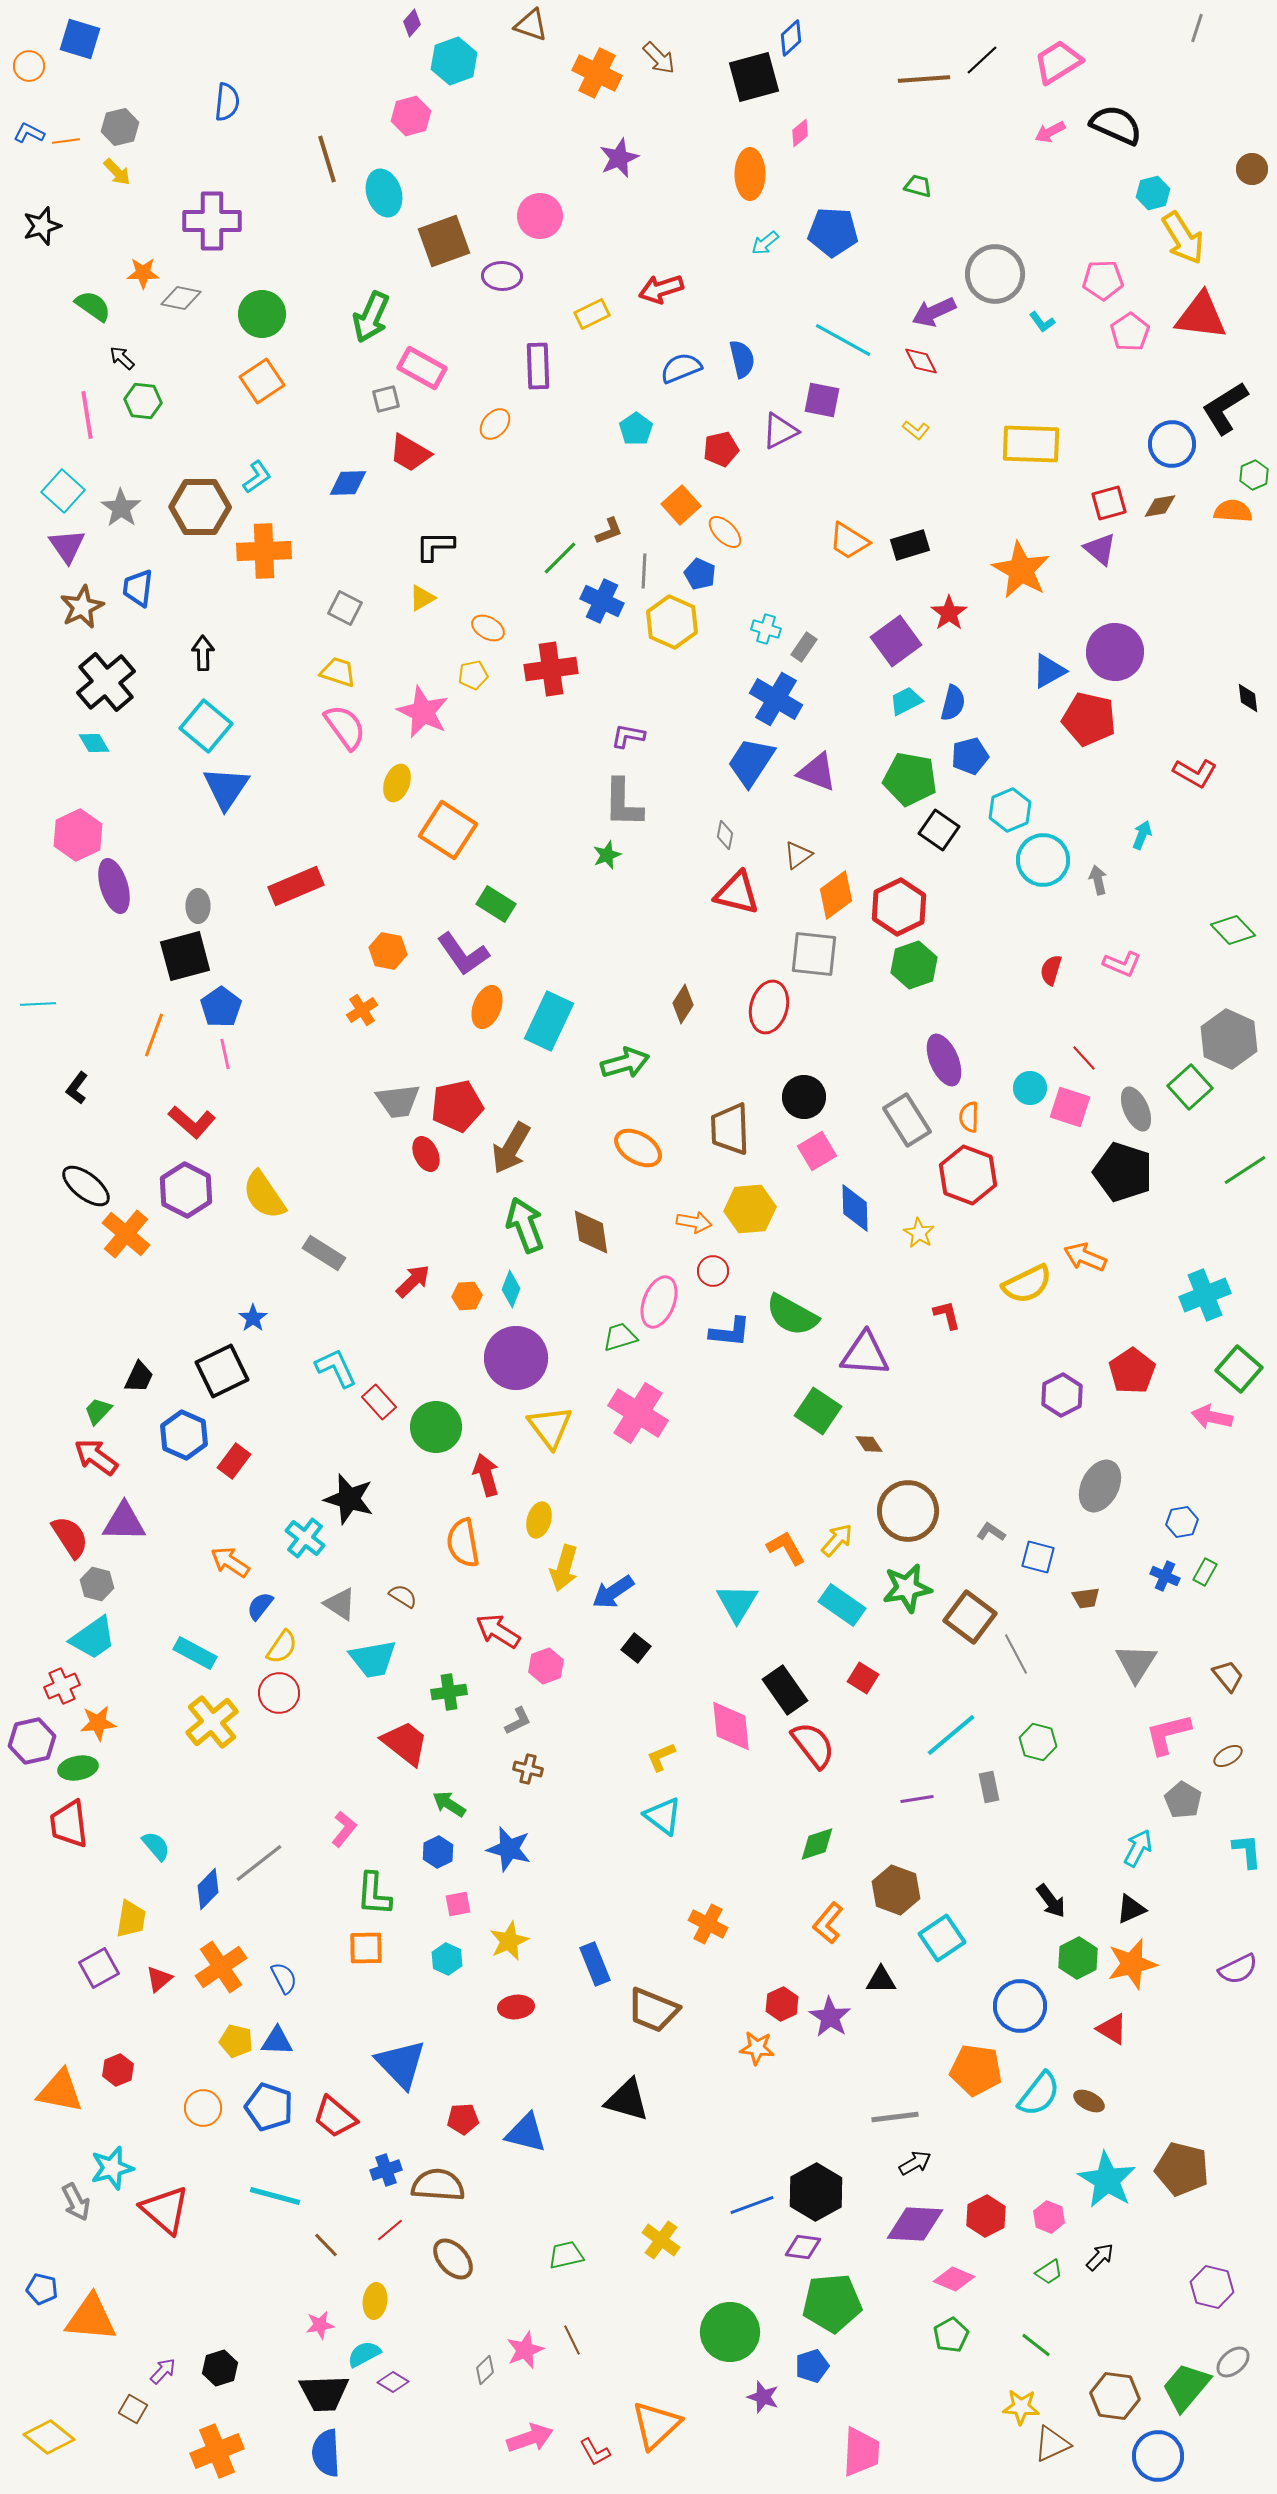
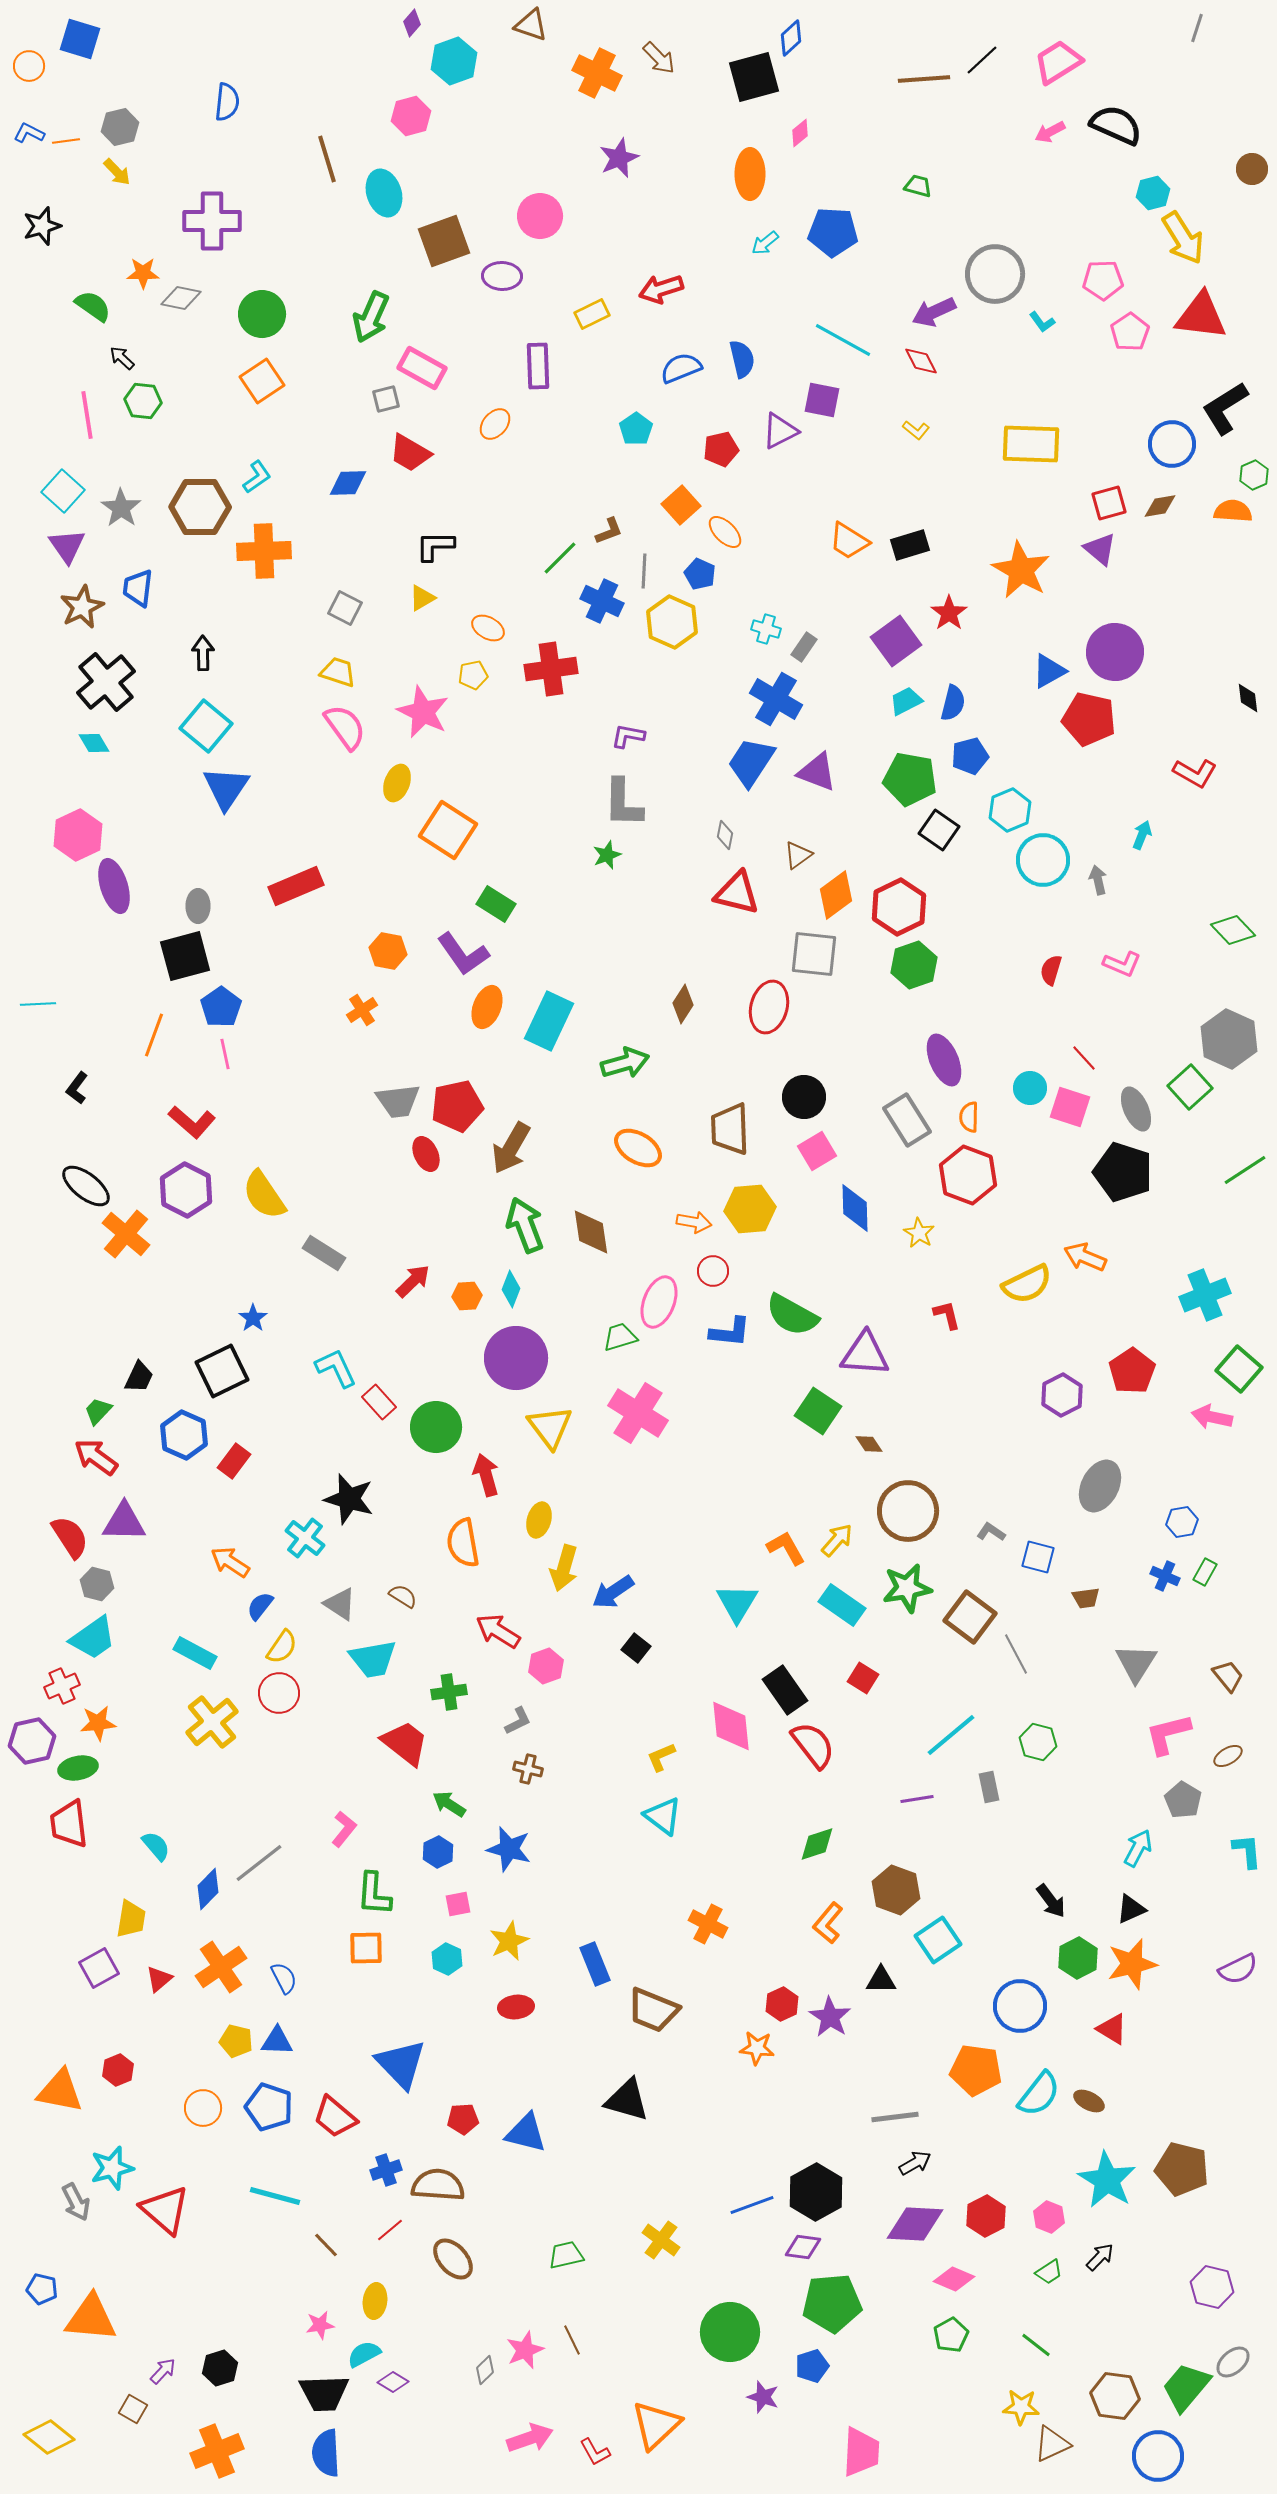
cyan square at (942, 1938): moved 4 px left, 2 px down
